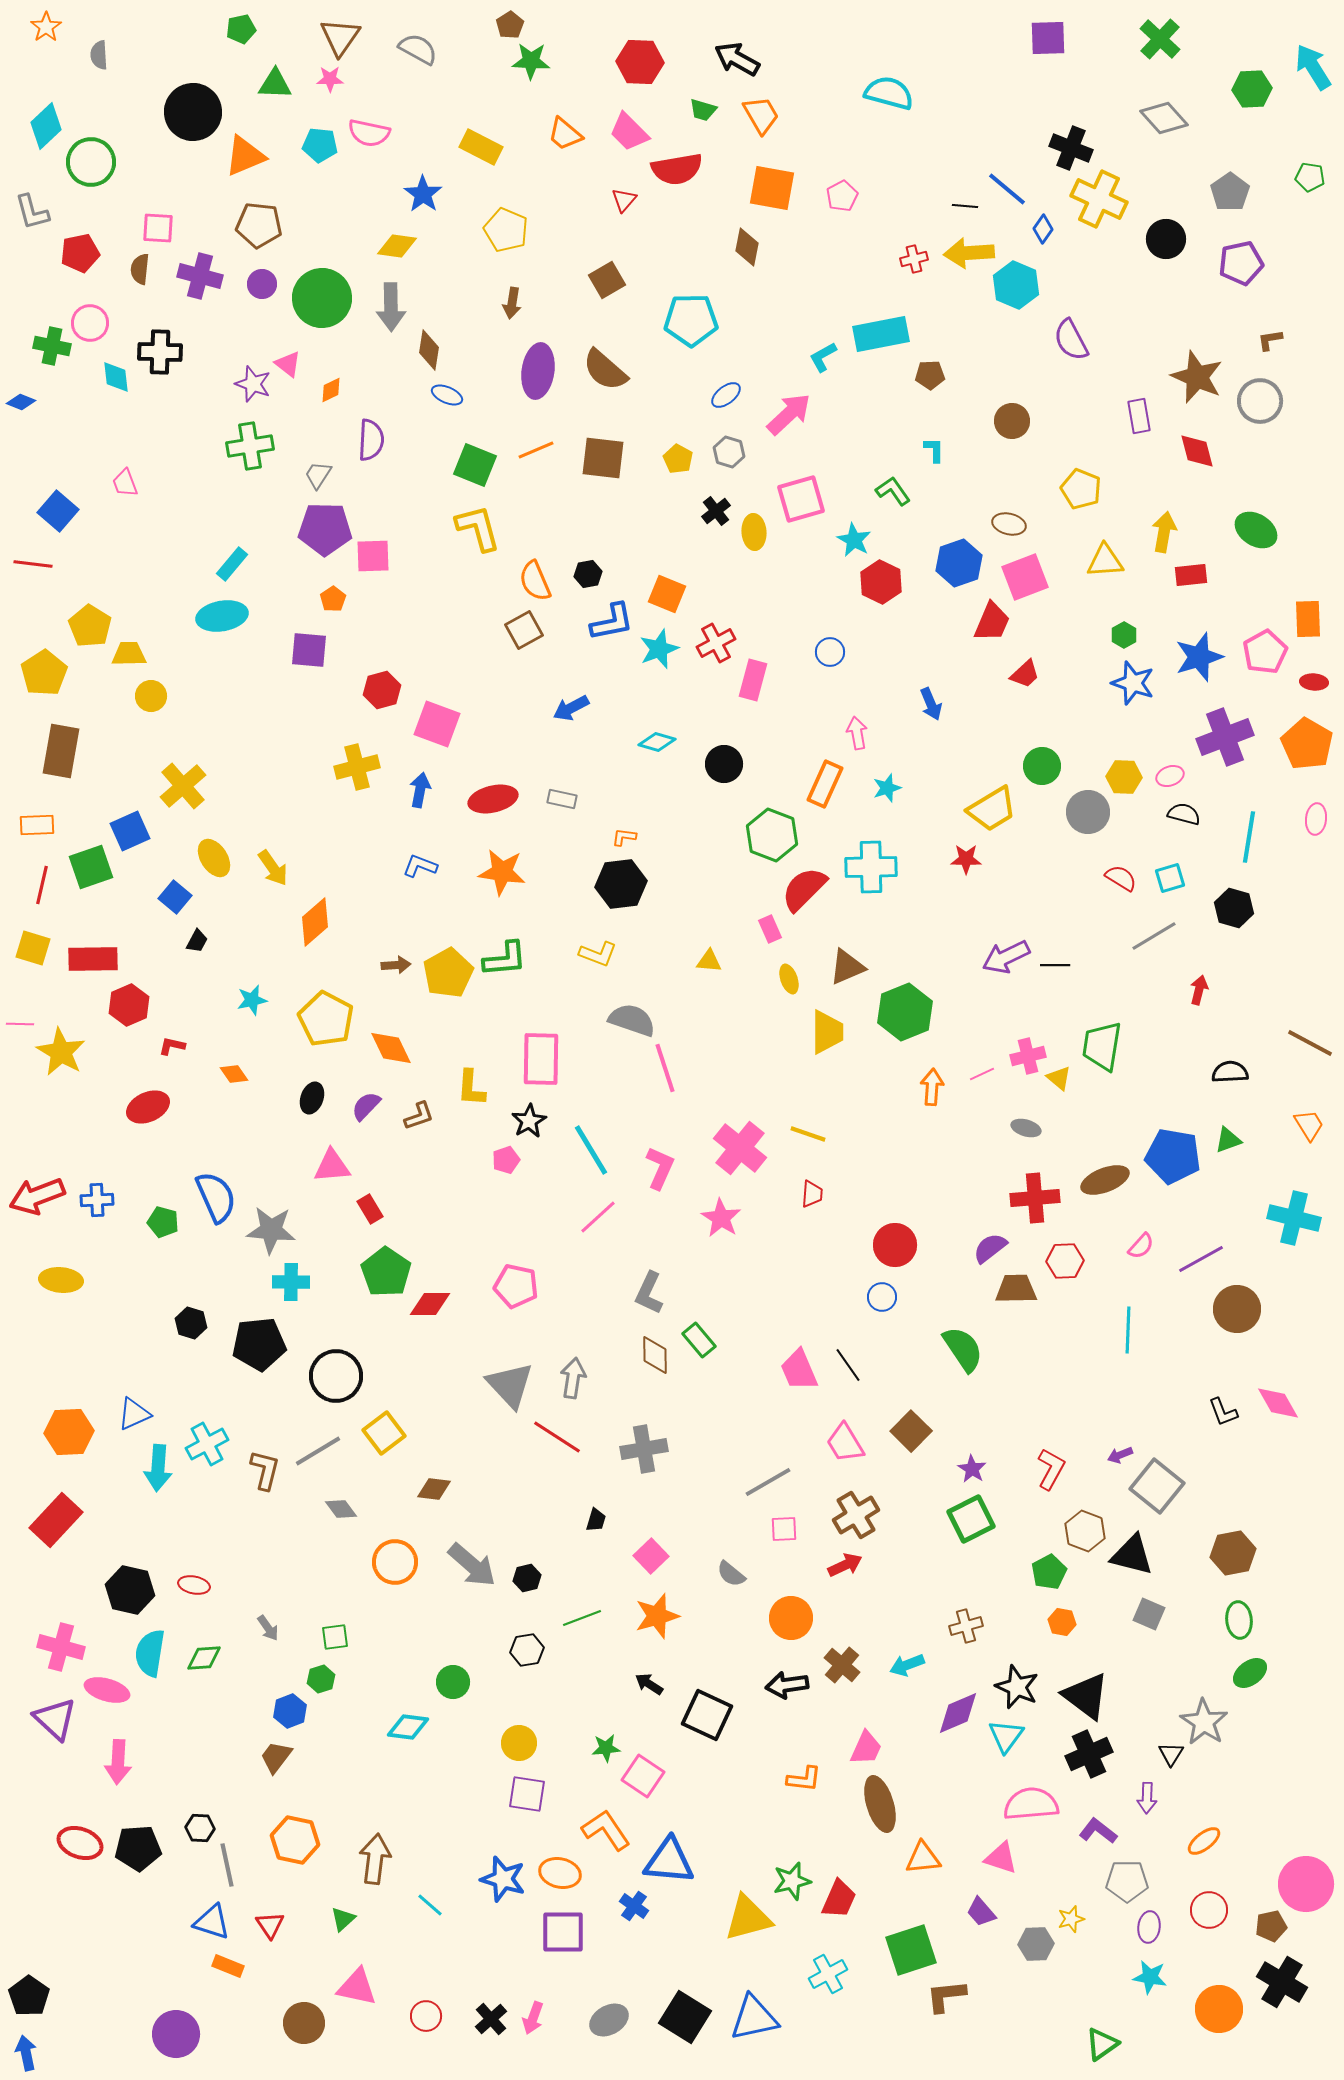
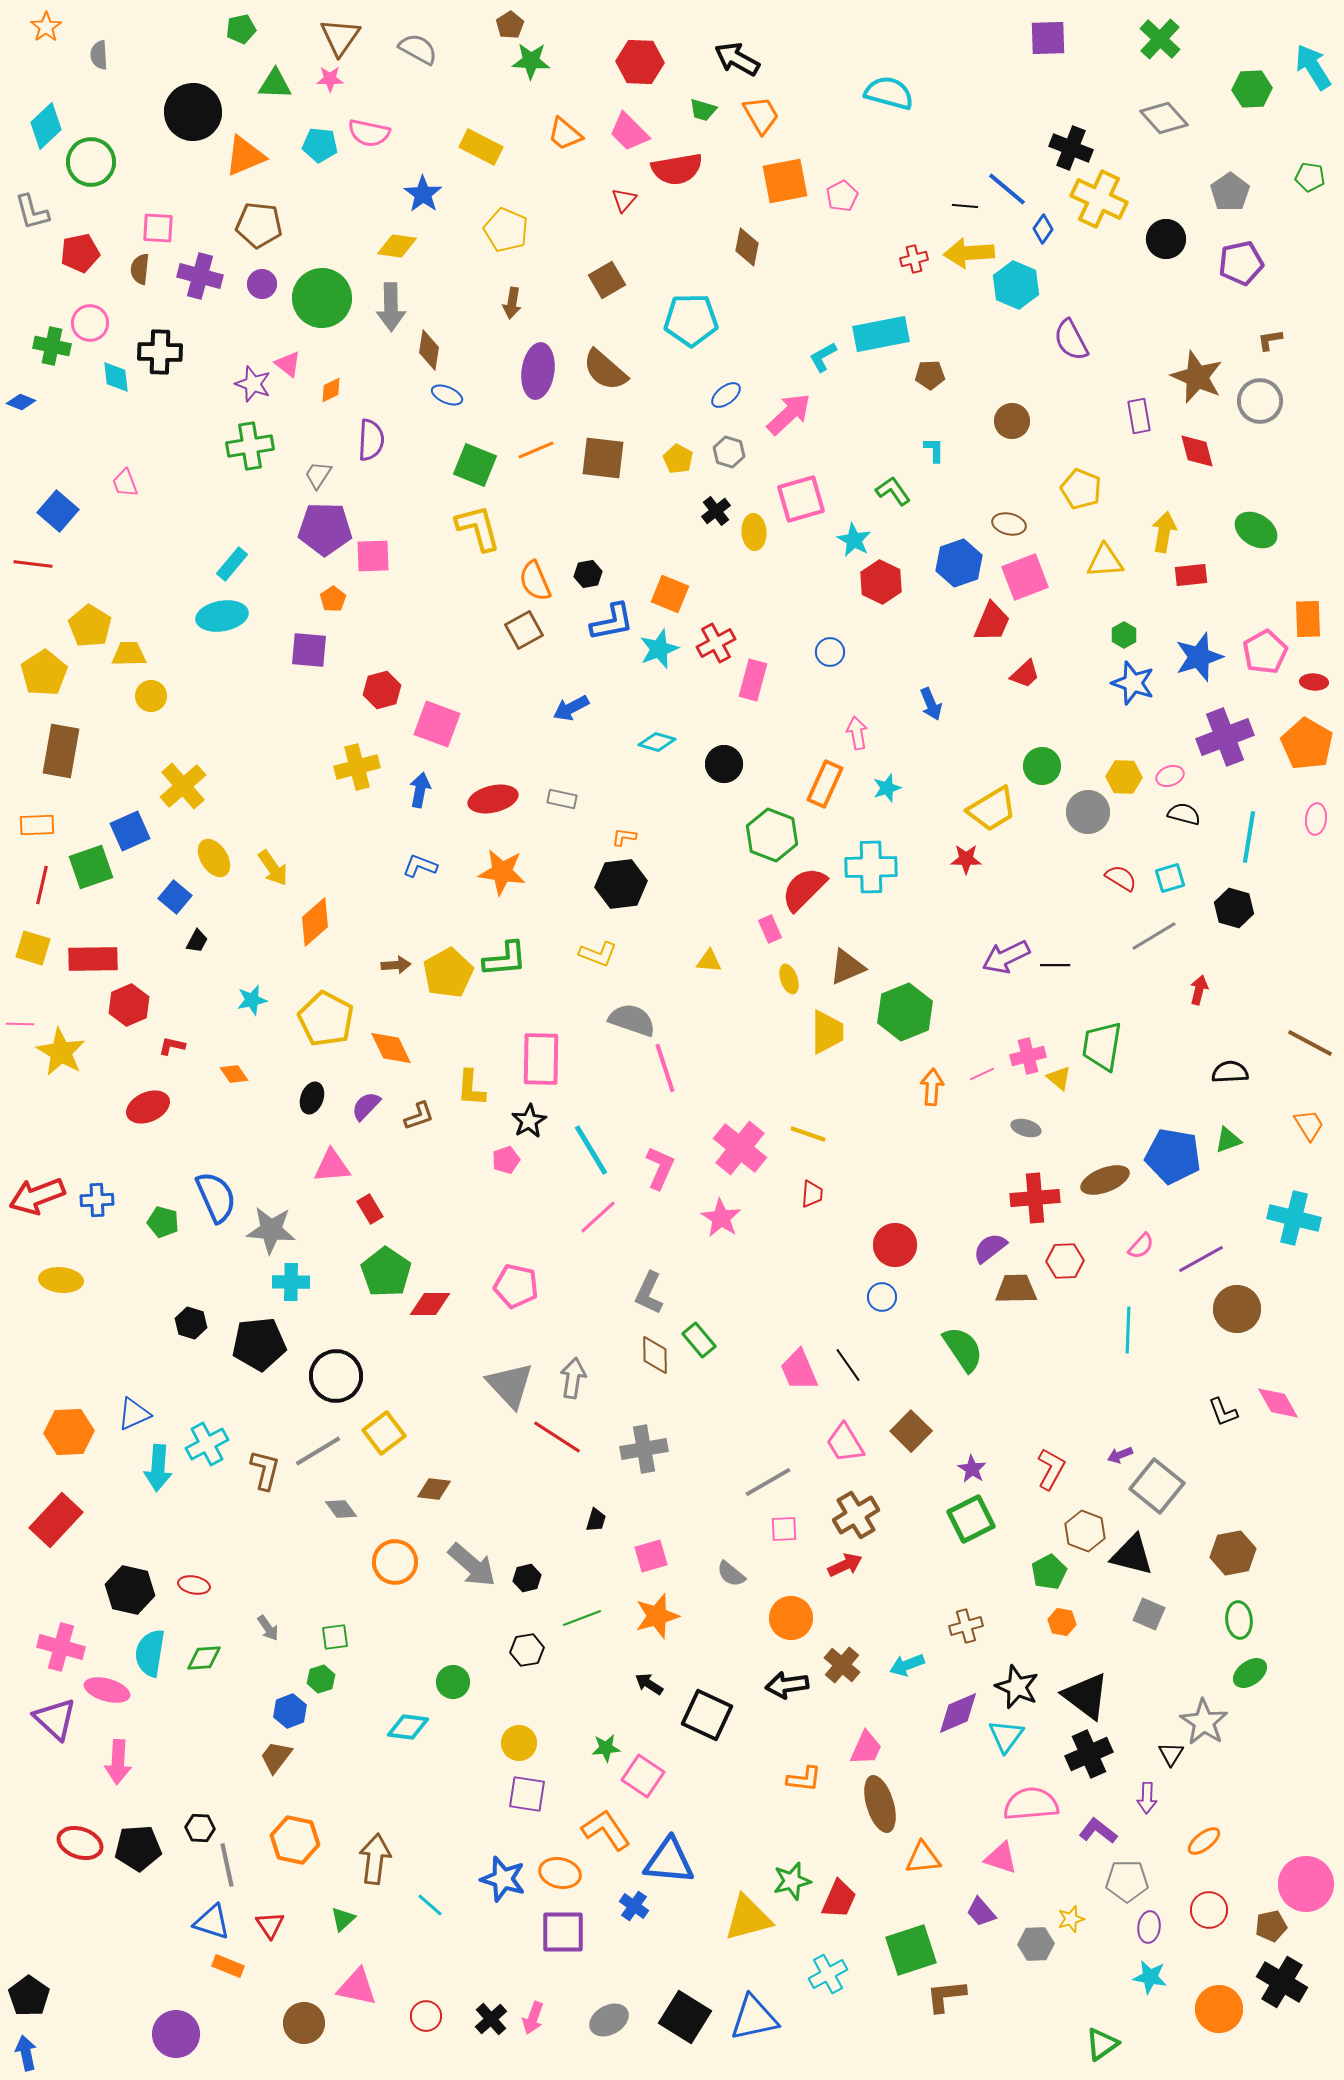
orange square at (772, 188): moved 13 px right, 7 px up; rotated 21 degrees counterclockwise
orange square at (667, 594): moved 3 px right
pink square at (651, 1556): rotated 28 degrees clockwise
